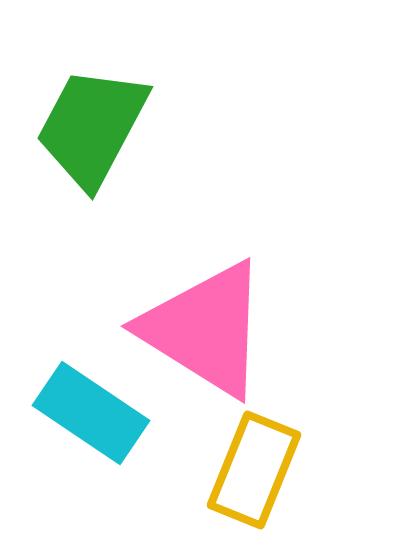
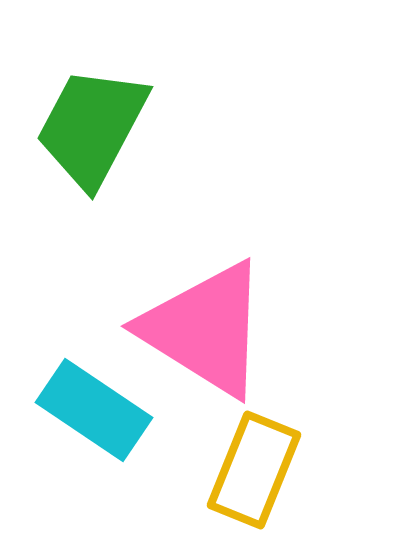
cyan rectangle: moved 3 px right, 3 px up
